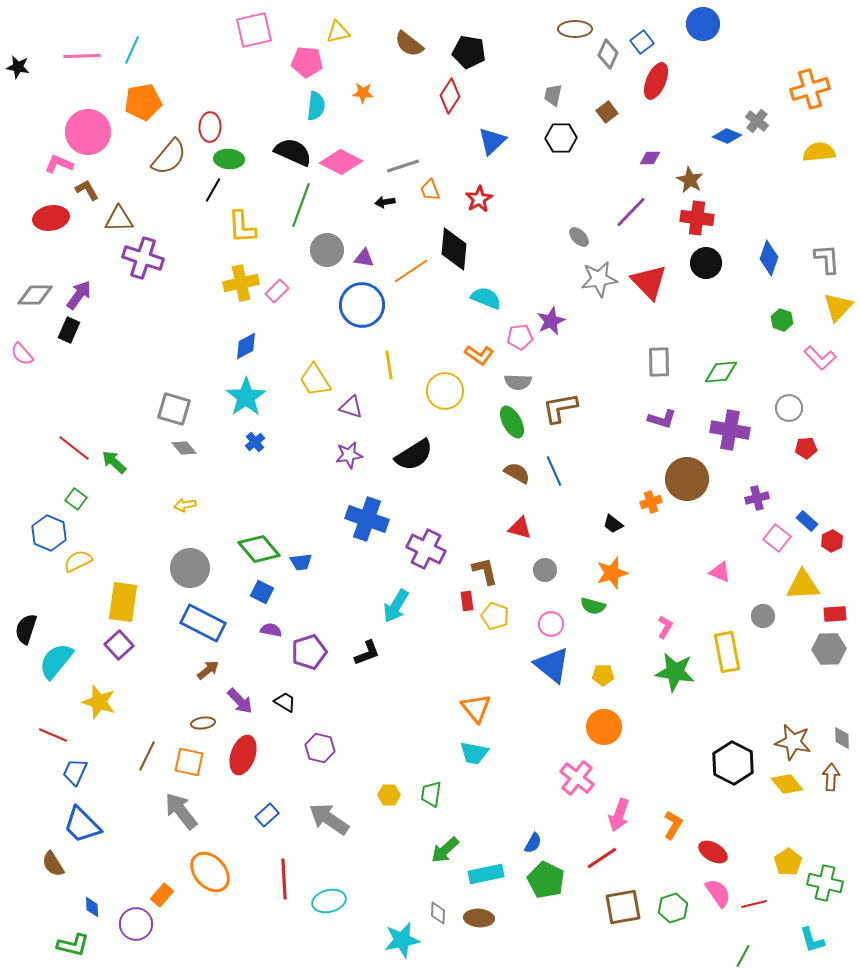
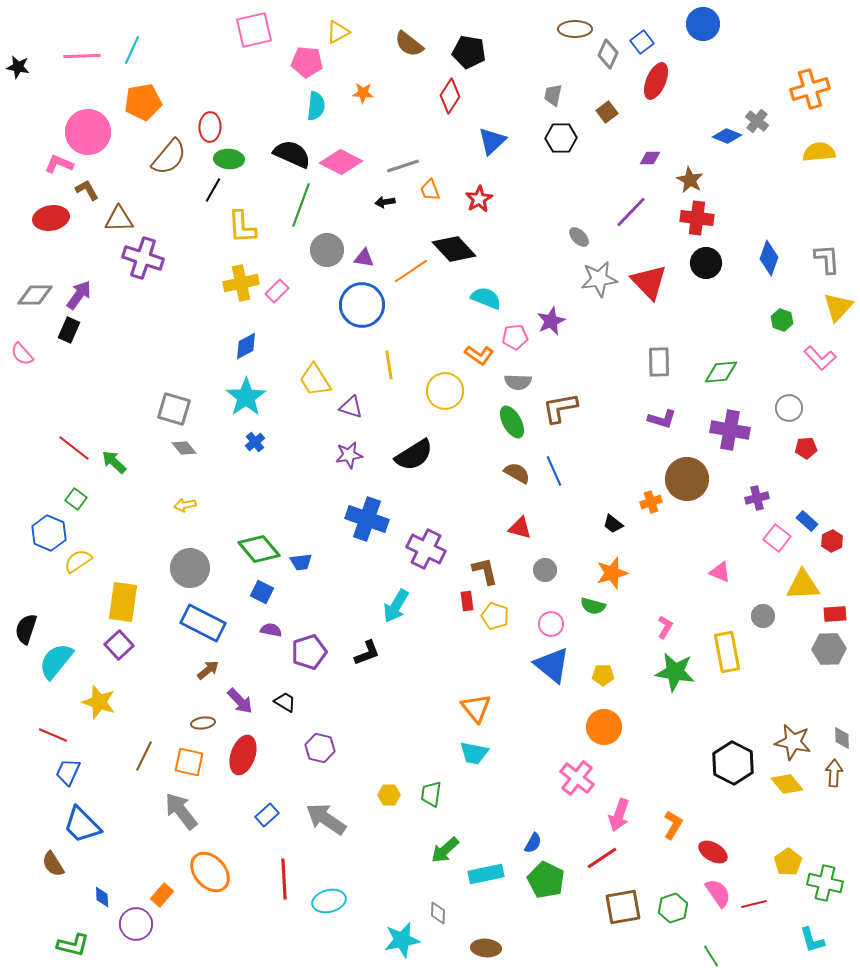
yellow triangle at (338, 32): rotated 15 degrees counterclockwise
black semicircle at (293, 152): moved 1 px left, 2 px down
black diamond at (454, 249): rotated 48 degrees counterclockwise
pink pentagon at (520, 337): moved 5 px left
yellow semicircle at (78, 561): rotated 8 degrees counterclockwise
brown line at (147, 756): moved 3 px left
blue trapezoid at (75, 772): moved 7 px left
brown arrow at (831, 777): moved 3 px right, 4 px up
gray arrow at (329, 819): moved 3 px left
blue diamond at (92, 907): moved 10 px right, 10 px up
brown ellipse at (479, 918): moved 7 px right, 30 px down
green line at (743, 956): moved 32 px left; rotated 60 degrees counterclockwise
